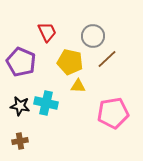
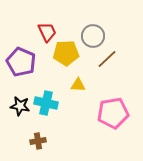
yellow pentagon: moved 4 px left, 9 px up; rotated 15 degrees counterclockwise
yellow triangle: moved 1 px up
brown cross: moved 18 px right
